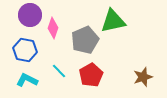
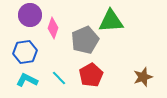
green triangle: moved 2 px left; rotated 8 degrees clockwise
blue hexagon: moved 2 px down; rotated 20 degrees counterclockwise
cyan line: moved 7 px down
